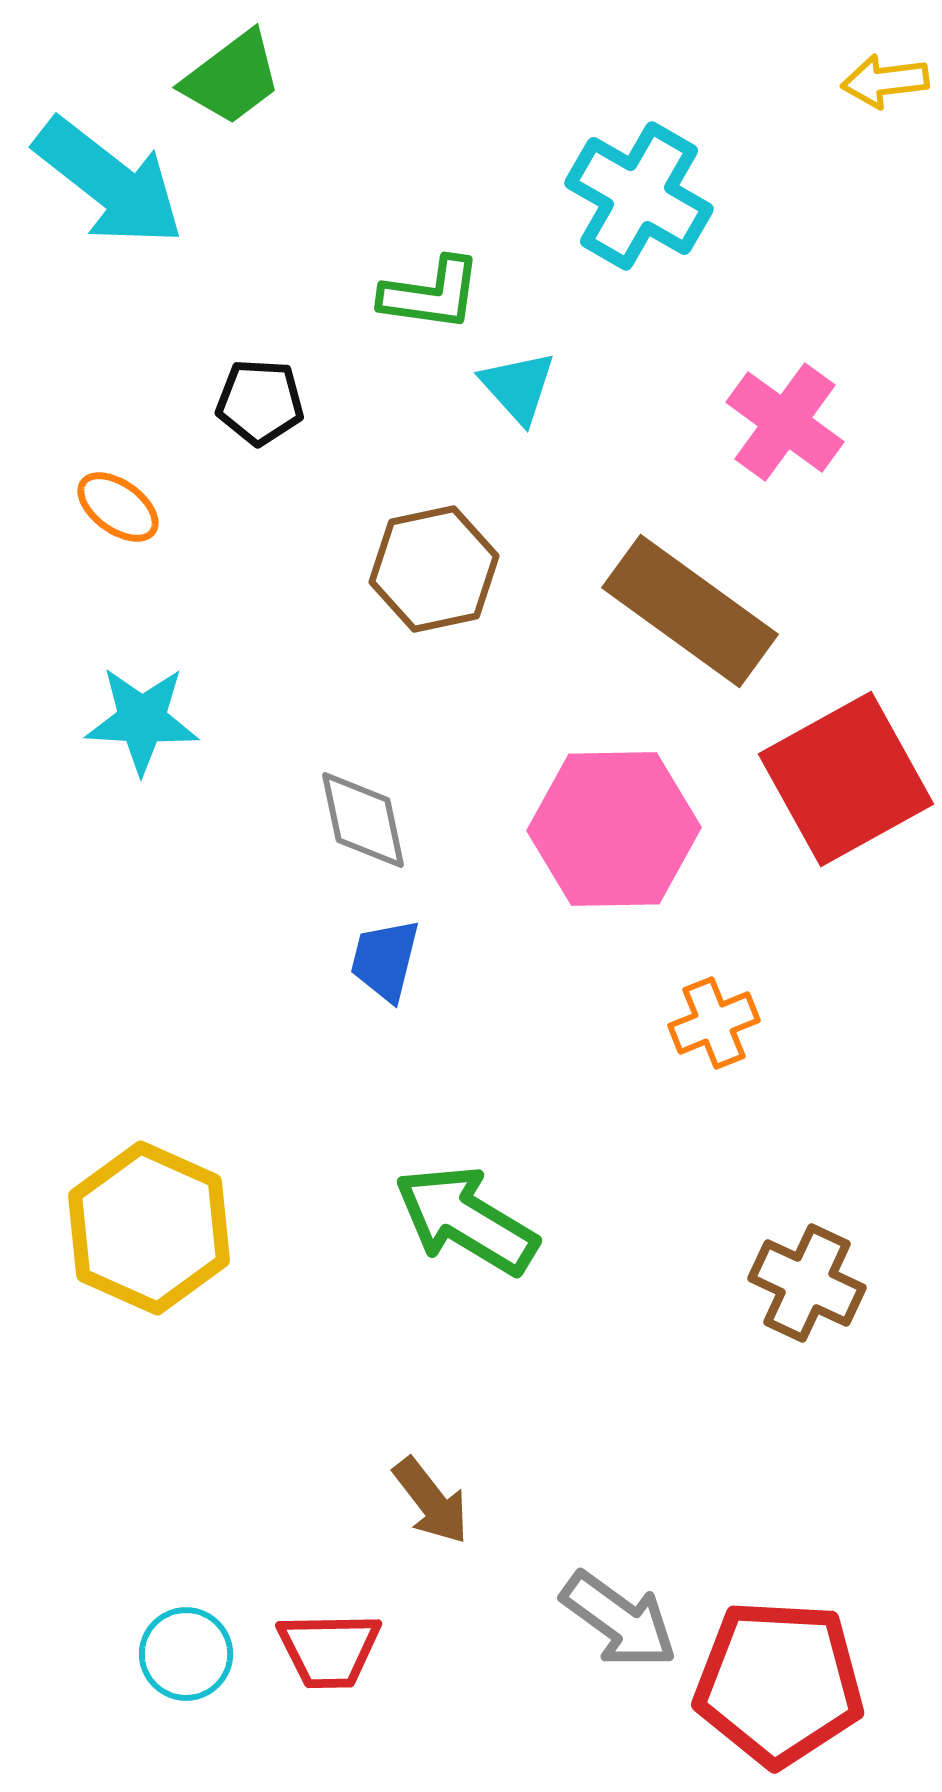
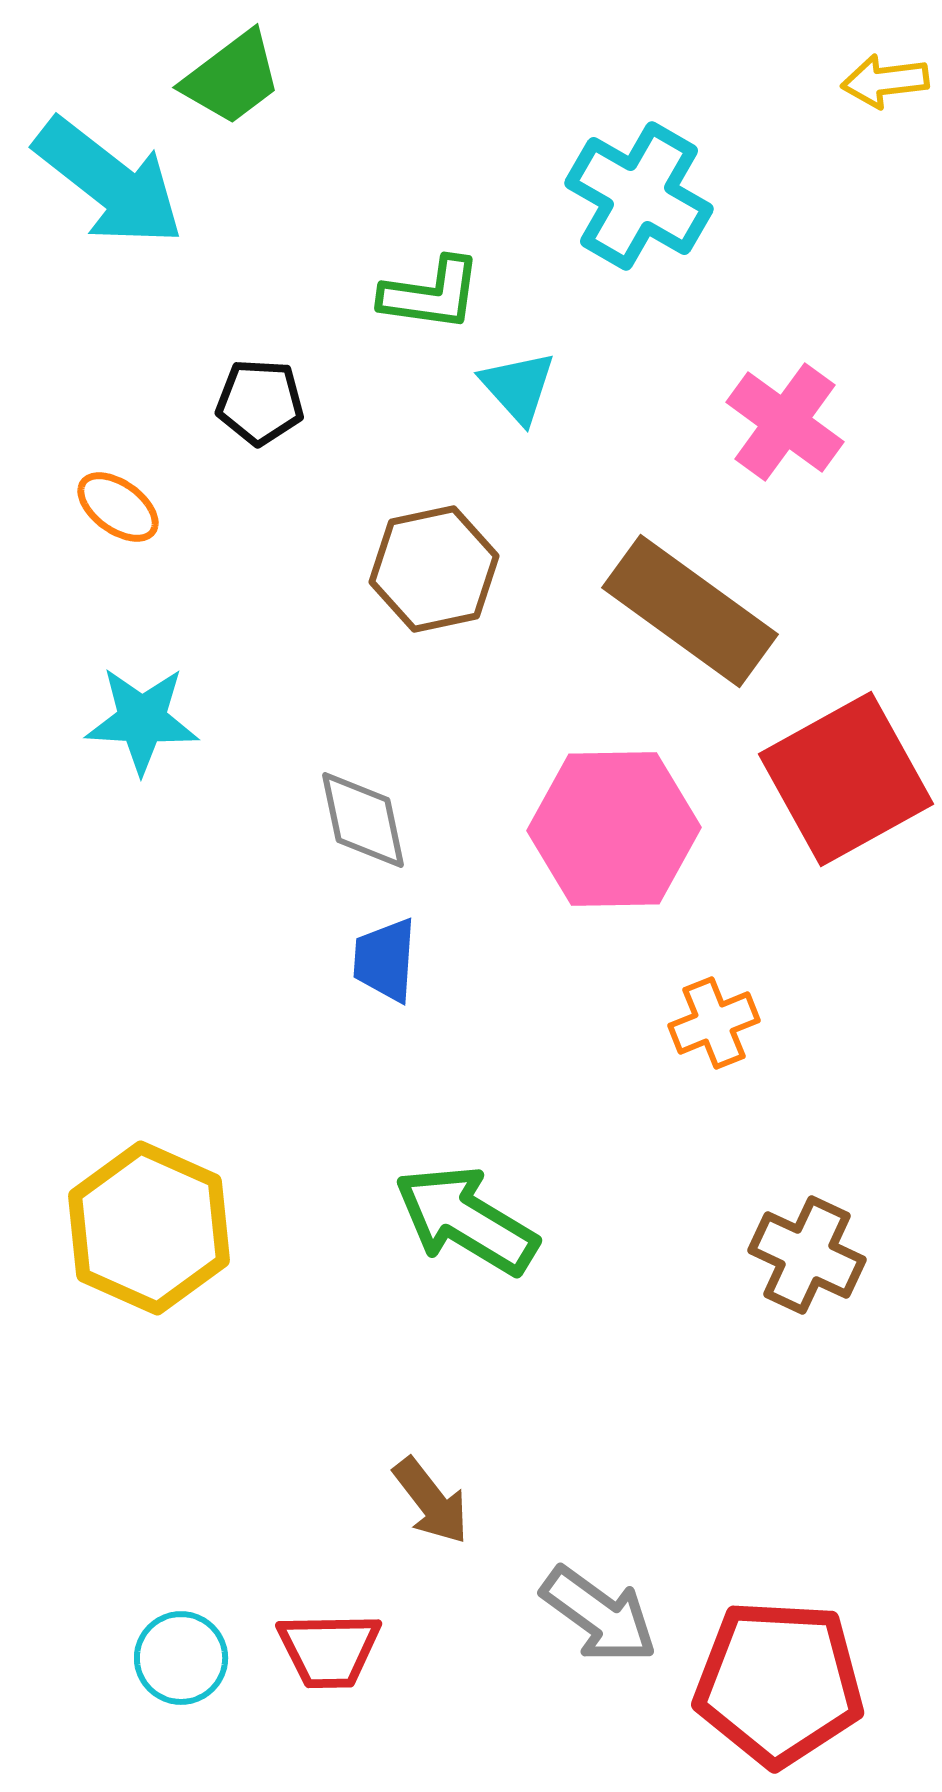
blue trapezoid: rotated 10 degrees counterclockwise
brown cross: moved 28 px up
gray arrow: moved 20 px left, 5 px up
cyan circle: moved 5 px left, 4 px down
